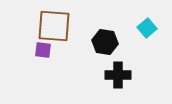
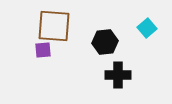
black hexagon: rotated 15 degrees counterclockwise
purple square: rotated 12 degrees counterclockwise
